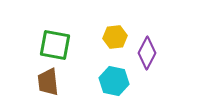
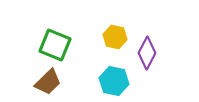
yellow hexagon: rotated 20 degrees clockwise
green square: rotated 12 degrees clockwise
brown trapezoid: rotated 128 degrees counterclockwise
